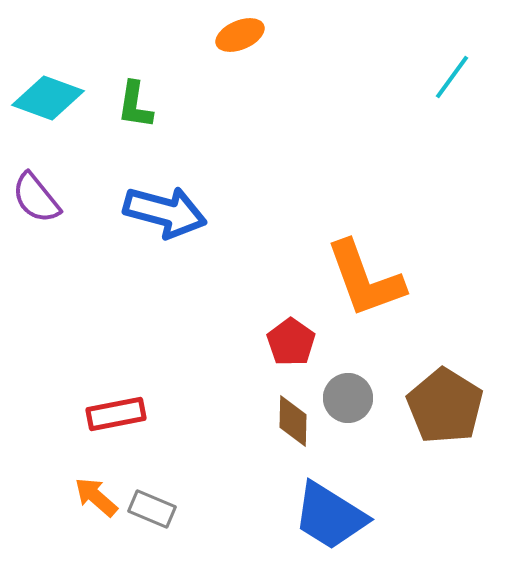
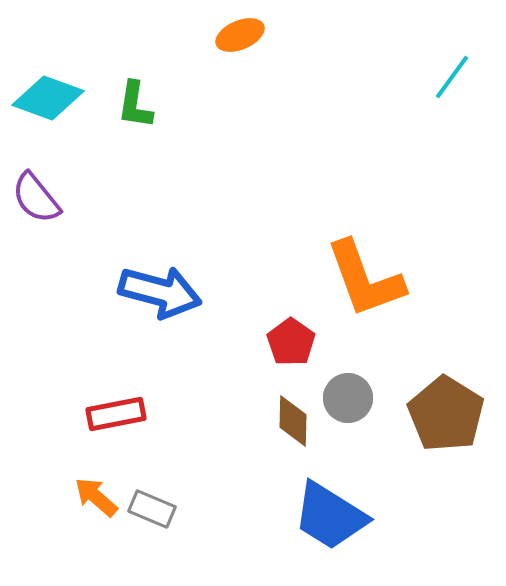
blue arrow: moved 5 px left, 80 px down
brown pentagon: moved 1 px right, 8 px down
